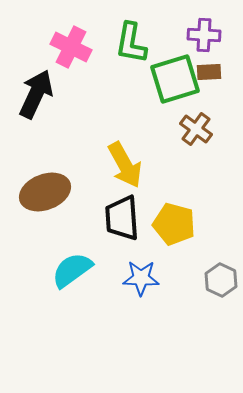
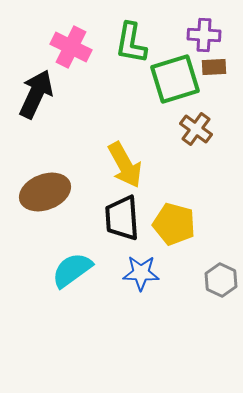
brown rectangle: moved 5 px right, 5 px up
blue star: moved 5 px up
